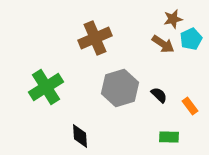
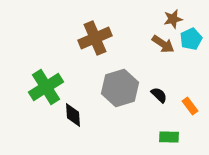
black diamond: moved 7 px left, 21 px up
